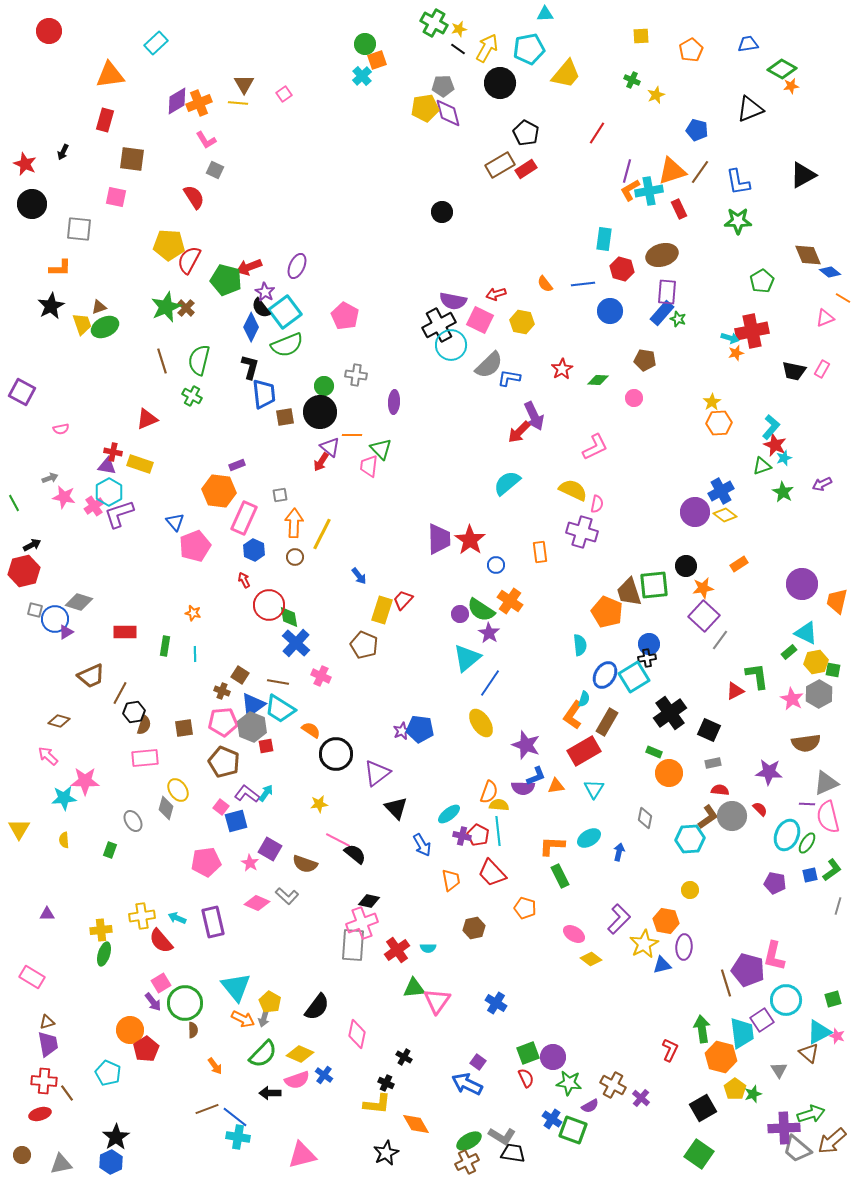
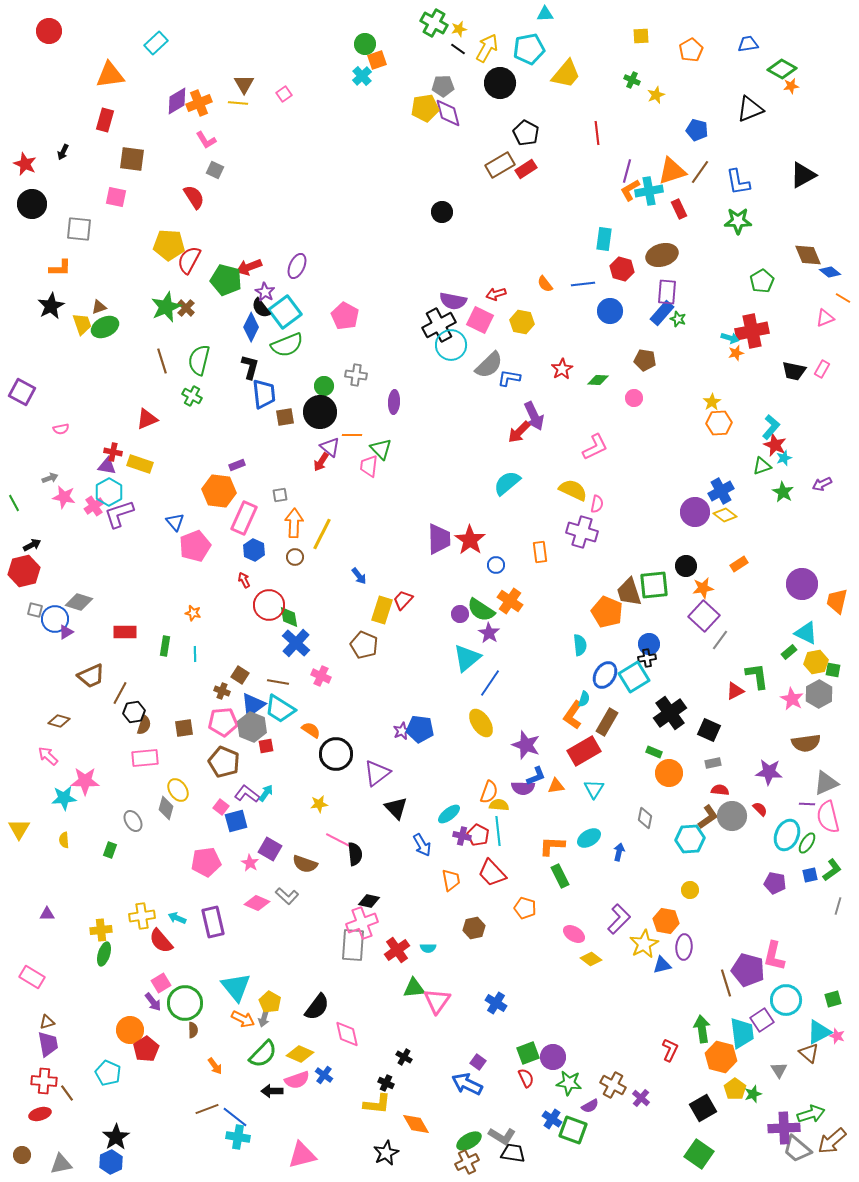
red line at (597, 133): rotated 40 degrees counterclockwise
black semicircle at (355, 854): rotated 45 degrees clockwise
pink diamond at (357, 1034): moved 10 px left; rotated 24 degrees counterclockwise
black arrow at (270, 1093): moved 2 px right, 2 px up
